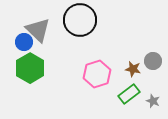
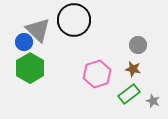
black circle: moved 6 px left
gray circle: moved 15 px left, 16 px up
